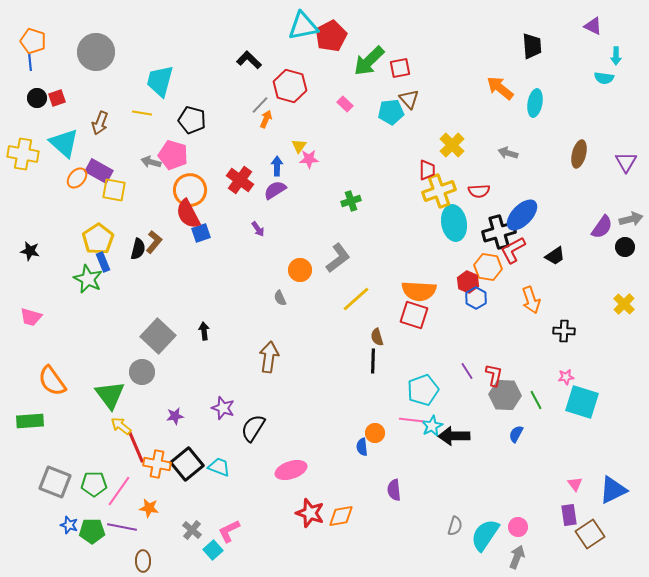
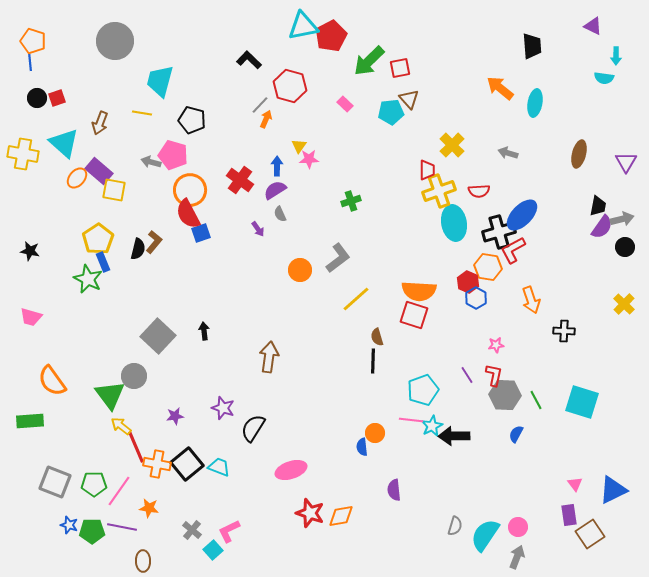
gray circle at (96, 52): moved 19 px right, 11 px up
purple rectangle at (99, 171): rotated 12 degrees clockwise
gray arrow at (631, 219): moved 9 px left
black trapezoid at (555, 256): moved 43 px right, 50 px up; rotated 45 degrees counterclockwise
gray semicircle at (280, 298): moved 84 px up
purple line at (467, 371): moved 4 px down
gray circle at (142, 372): moved 8 px left, 4 px down
pink star at (566, 377): moved 70 px left, 32 px up
